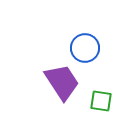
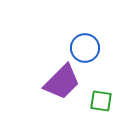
purple trapezoid: rotated 78 degrees clockwise
